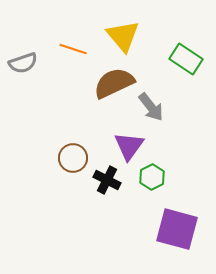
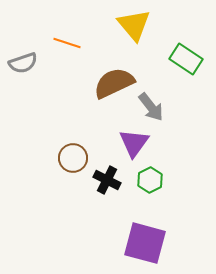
yellow triangle: moved 11 px right, 11 px up
orange line: moved 6 px left, 6 px up
purple triangle: moved 5 px right, 3 px up
green hexagon: moved 2 px left, 3 px down
purple square: moved 32 px left, 14 px down
